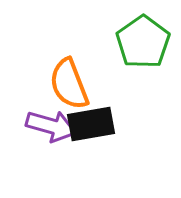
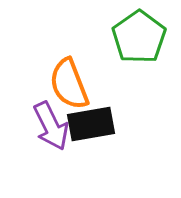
green pentagon: moved 4 px left, 5 px up
purple arrow: rotated 48 degrees clockwise
